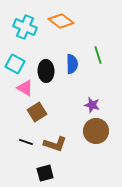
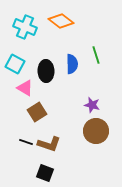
green line: moved 2 px left
brown L-shape: moved 6 px left
black square: rotated 36 degrees clockwise
